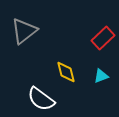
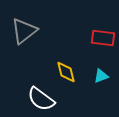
red rectangle: rotated 50 degrees clockwise
